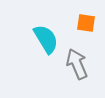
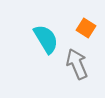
orange square: moved 5 px down; rotated 24 degrees clockwise
